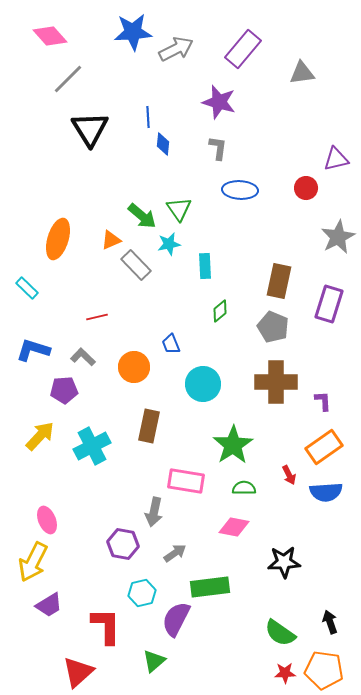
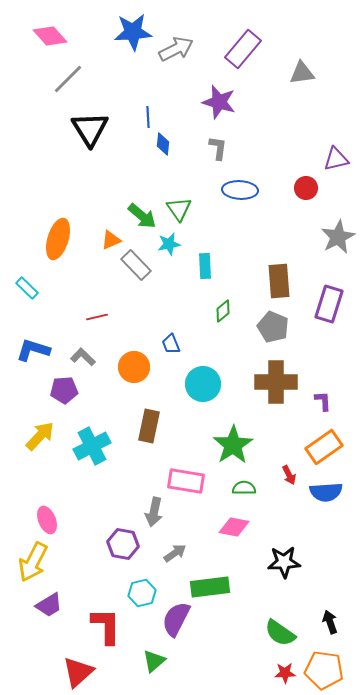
brown rectangle at (279, 281): rotated 16 degrees counterclockwise
green diamond at (220, 311): moved 3 px right
